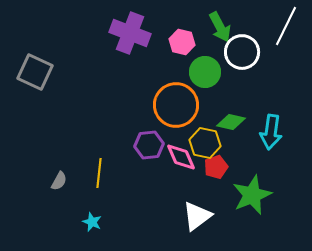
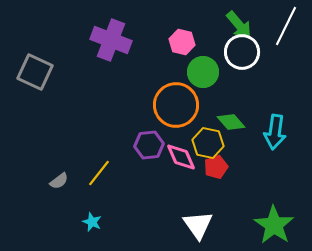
green arrow: moved 19 px right, 2 px up; rotated 12 degrees counterclockwise
purple cross: moved 19 px left, 7 px down
green circle: moved 2 px left
green diamond: rotated 36 degrees clockwise
cyan arrow: moved 4 px right
yellow hexagon: moved 3 px right
yellow line: rotated 32 degrees clockwise
gray semicircle: rotated 24 degrees clockwise
green star: moved 22 px right, 30 px down; rotated 15 degrees counterclockwise
white triangle: moved 1 px right, 9 px down; rotated 28 degrees counterclockwise
